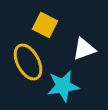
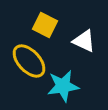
white triangle: moved 8 px up; rotated 45 degrees clockwise
yellow ellipse: moved 1 px right, 1 px up; rotated 15 degrees counterclockwise
